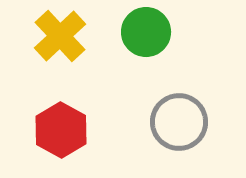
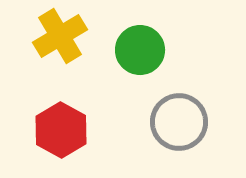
green circle: moved 6 px left, 18 px down
yellow cross: rotated 12 degrees clockwise
